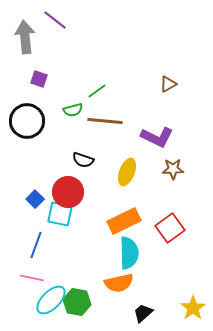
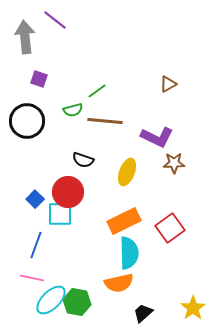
brown star: moved 1 px right, 6 px up
cyan square: rotated 12 degrees counterclockwise
